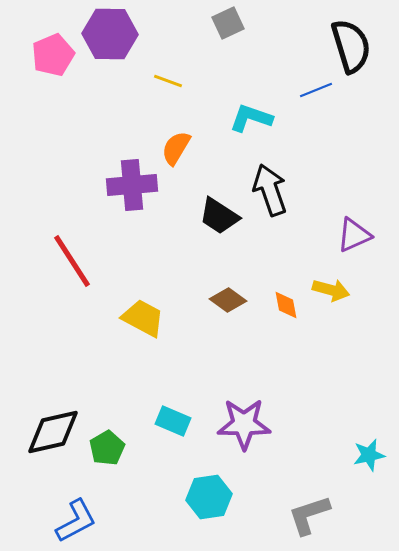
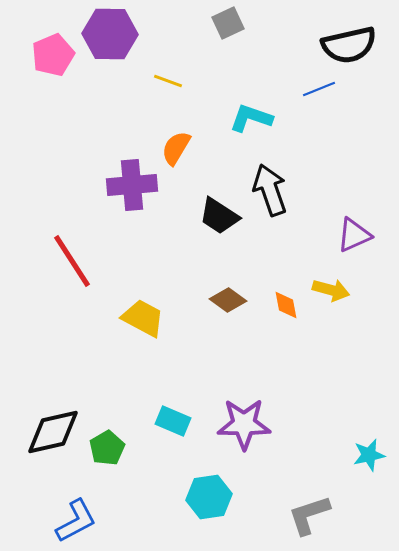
black semicircle: moved 2 px left, 1 px up; rotated 94 degrees clockwise
blue line: moved 3 px right, 1 px up
